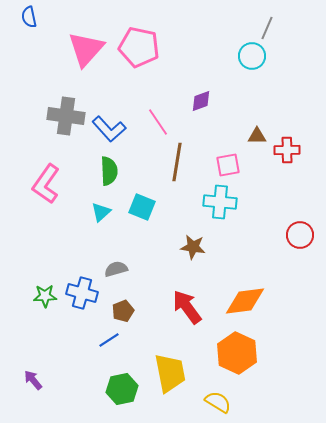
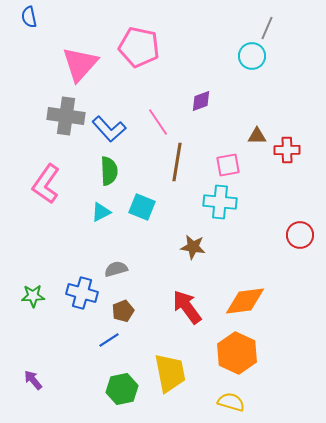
pink triangle: moved 6 px left, 15 px down
cyan triangle: rotated 15 degrees clockwise
green star: moved 12 px left
yellow semicircle: moved 13 px right; rotated 16 degrees counterclockwise
